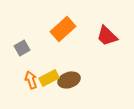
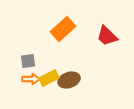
gray square: moved 6 px right, 13 px down; rotated 21 degrees clockwise
orange arrow: moved 1 px up; rotated 108 degrees clockwise
